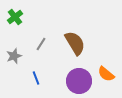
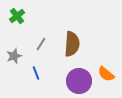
green cross: moved 2 px right, 1 px up
brown semicircle: moved 3 px left, 1 px down; rotated 35 degrees clockwise
blue line: moved 5 px up
